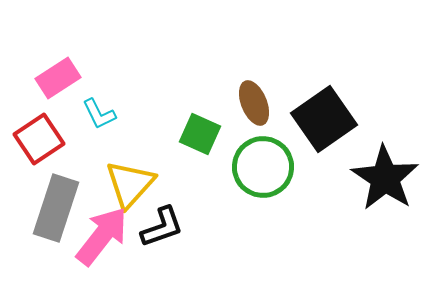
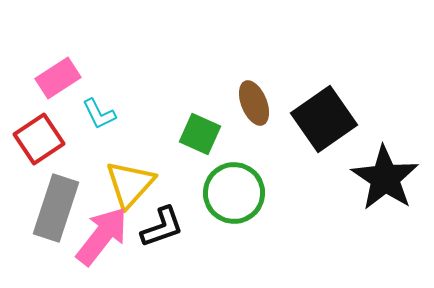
green circle: moved 29 px left, 26 px down
